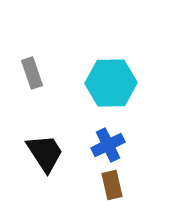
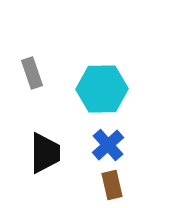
cyan hexagon: moved 9 px left, 6 px down
blue cross: rotated 16 degrees counterclockwise
black trapezoid: rotated 33 degrees clockwise
